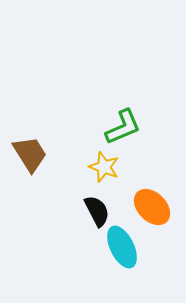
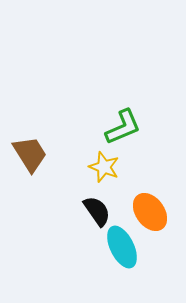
orange ellipse: moved 2 px left, 5 px down; rotated 9 degrees clockwise
black semicircle: rotated 8 degrees counterclockwise
